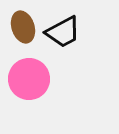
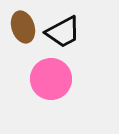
pink circle: moved 22 px right
